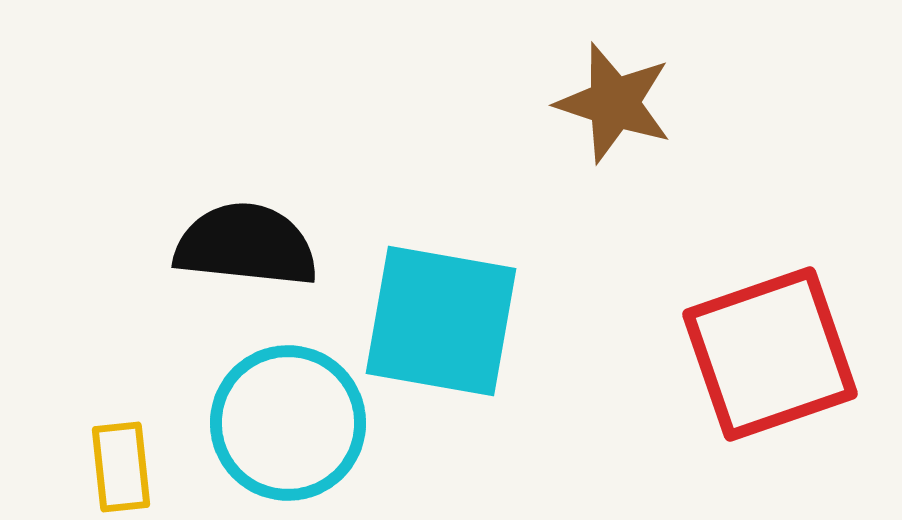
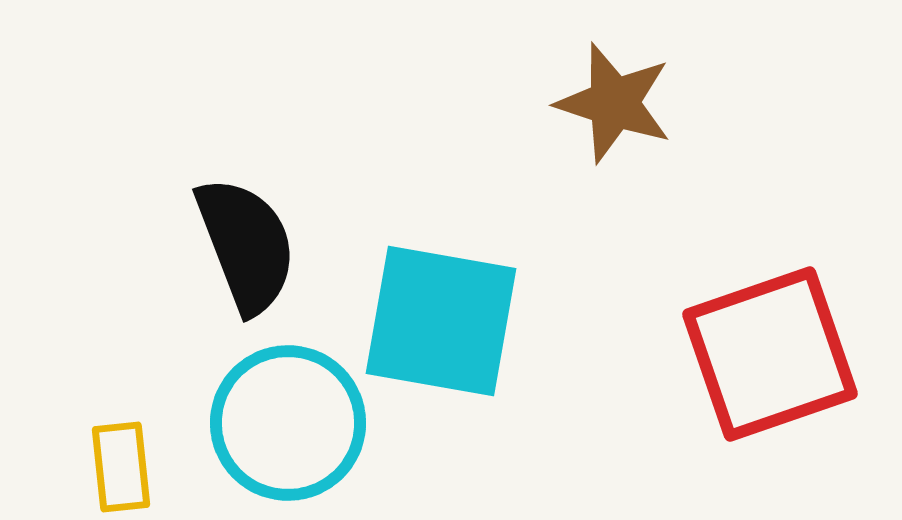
black semicircle: rotated 63 degrees clockwise
